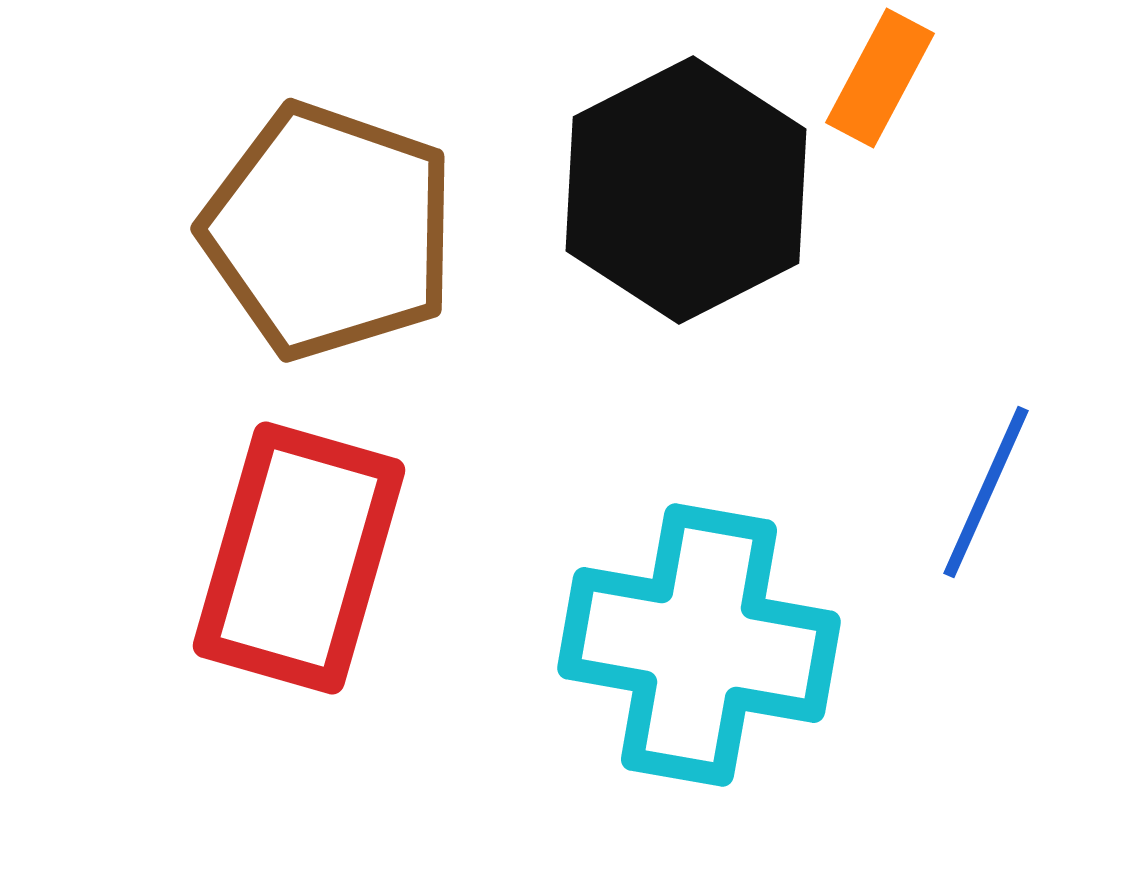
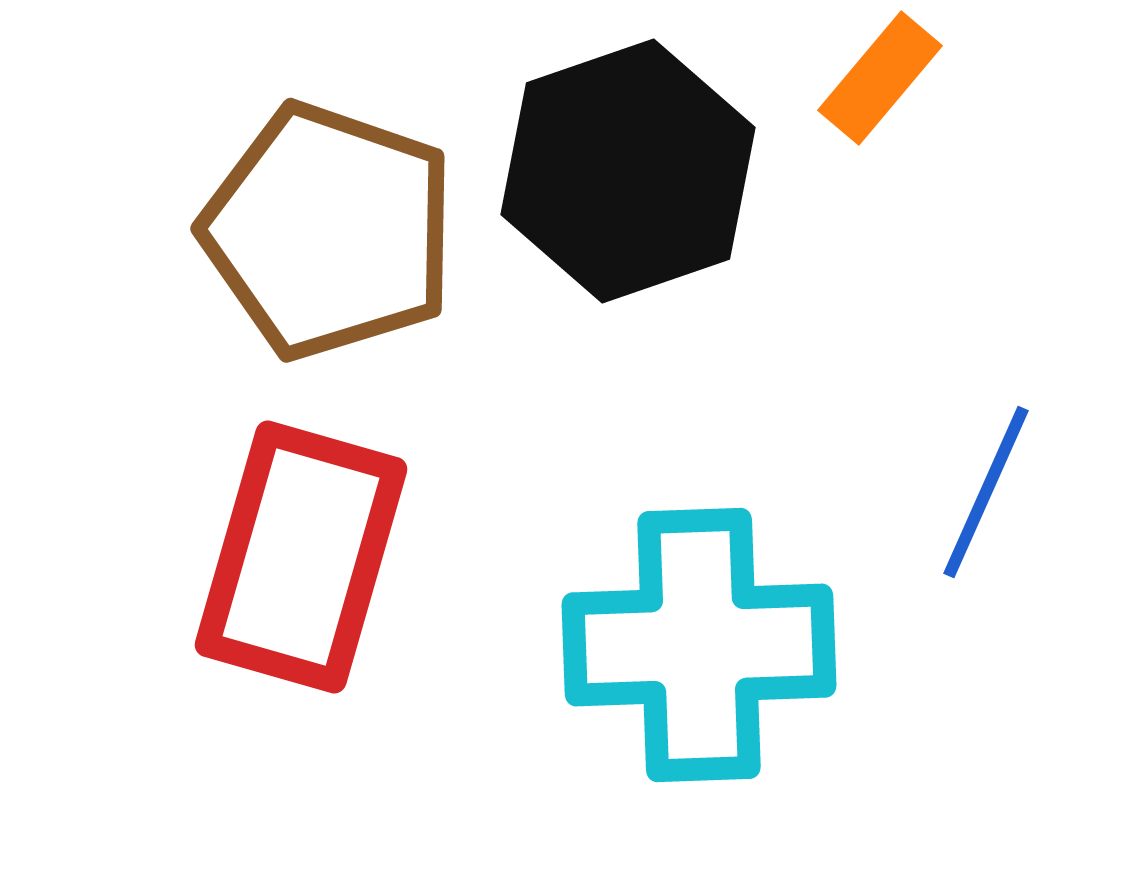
orange rectangle: rotated 12 degrees clockwise
black hexagon: moved 58 px left, 19 px up; rotated 8 degrees clockwise
red rectangle: moved 2 px right, 1 px up
cyan cross: rotated 12 degrees counterclockwise
